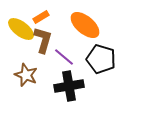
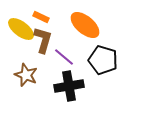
orange rectangle: rotated 56 degrees clockwise
black pentagon: moved 2 px right, 1 px down
